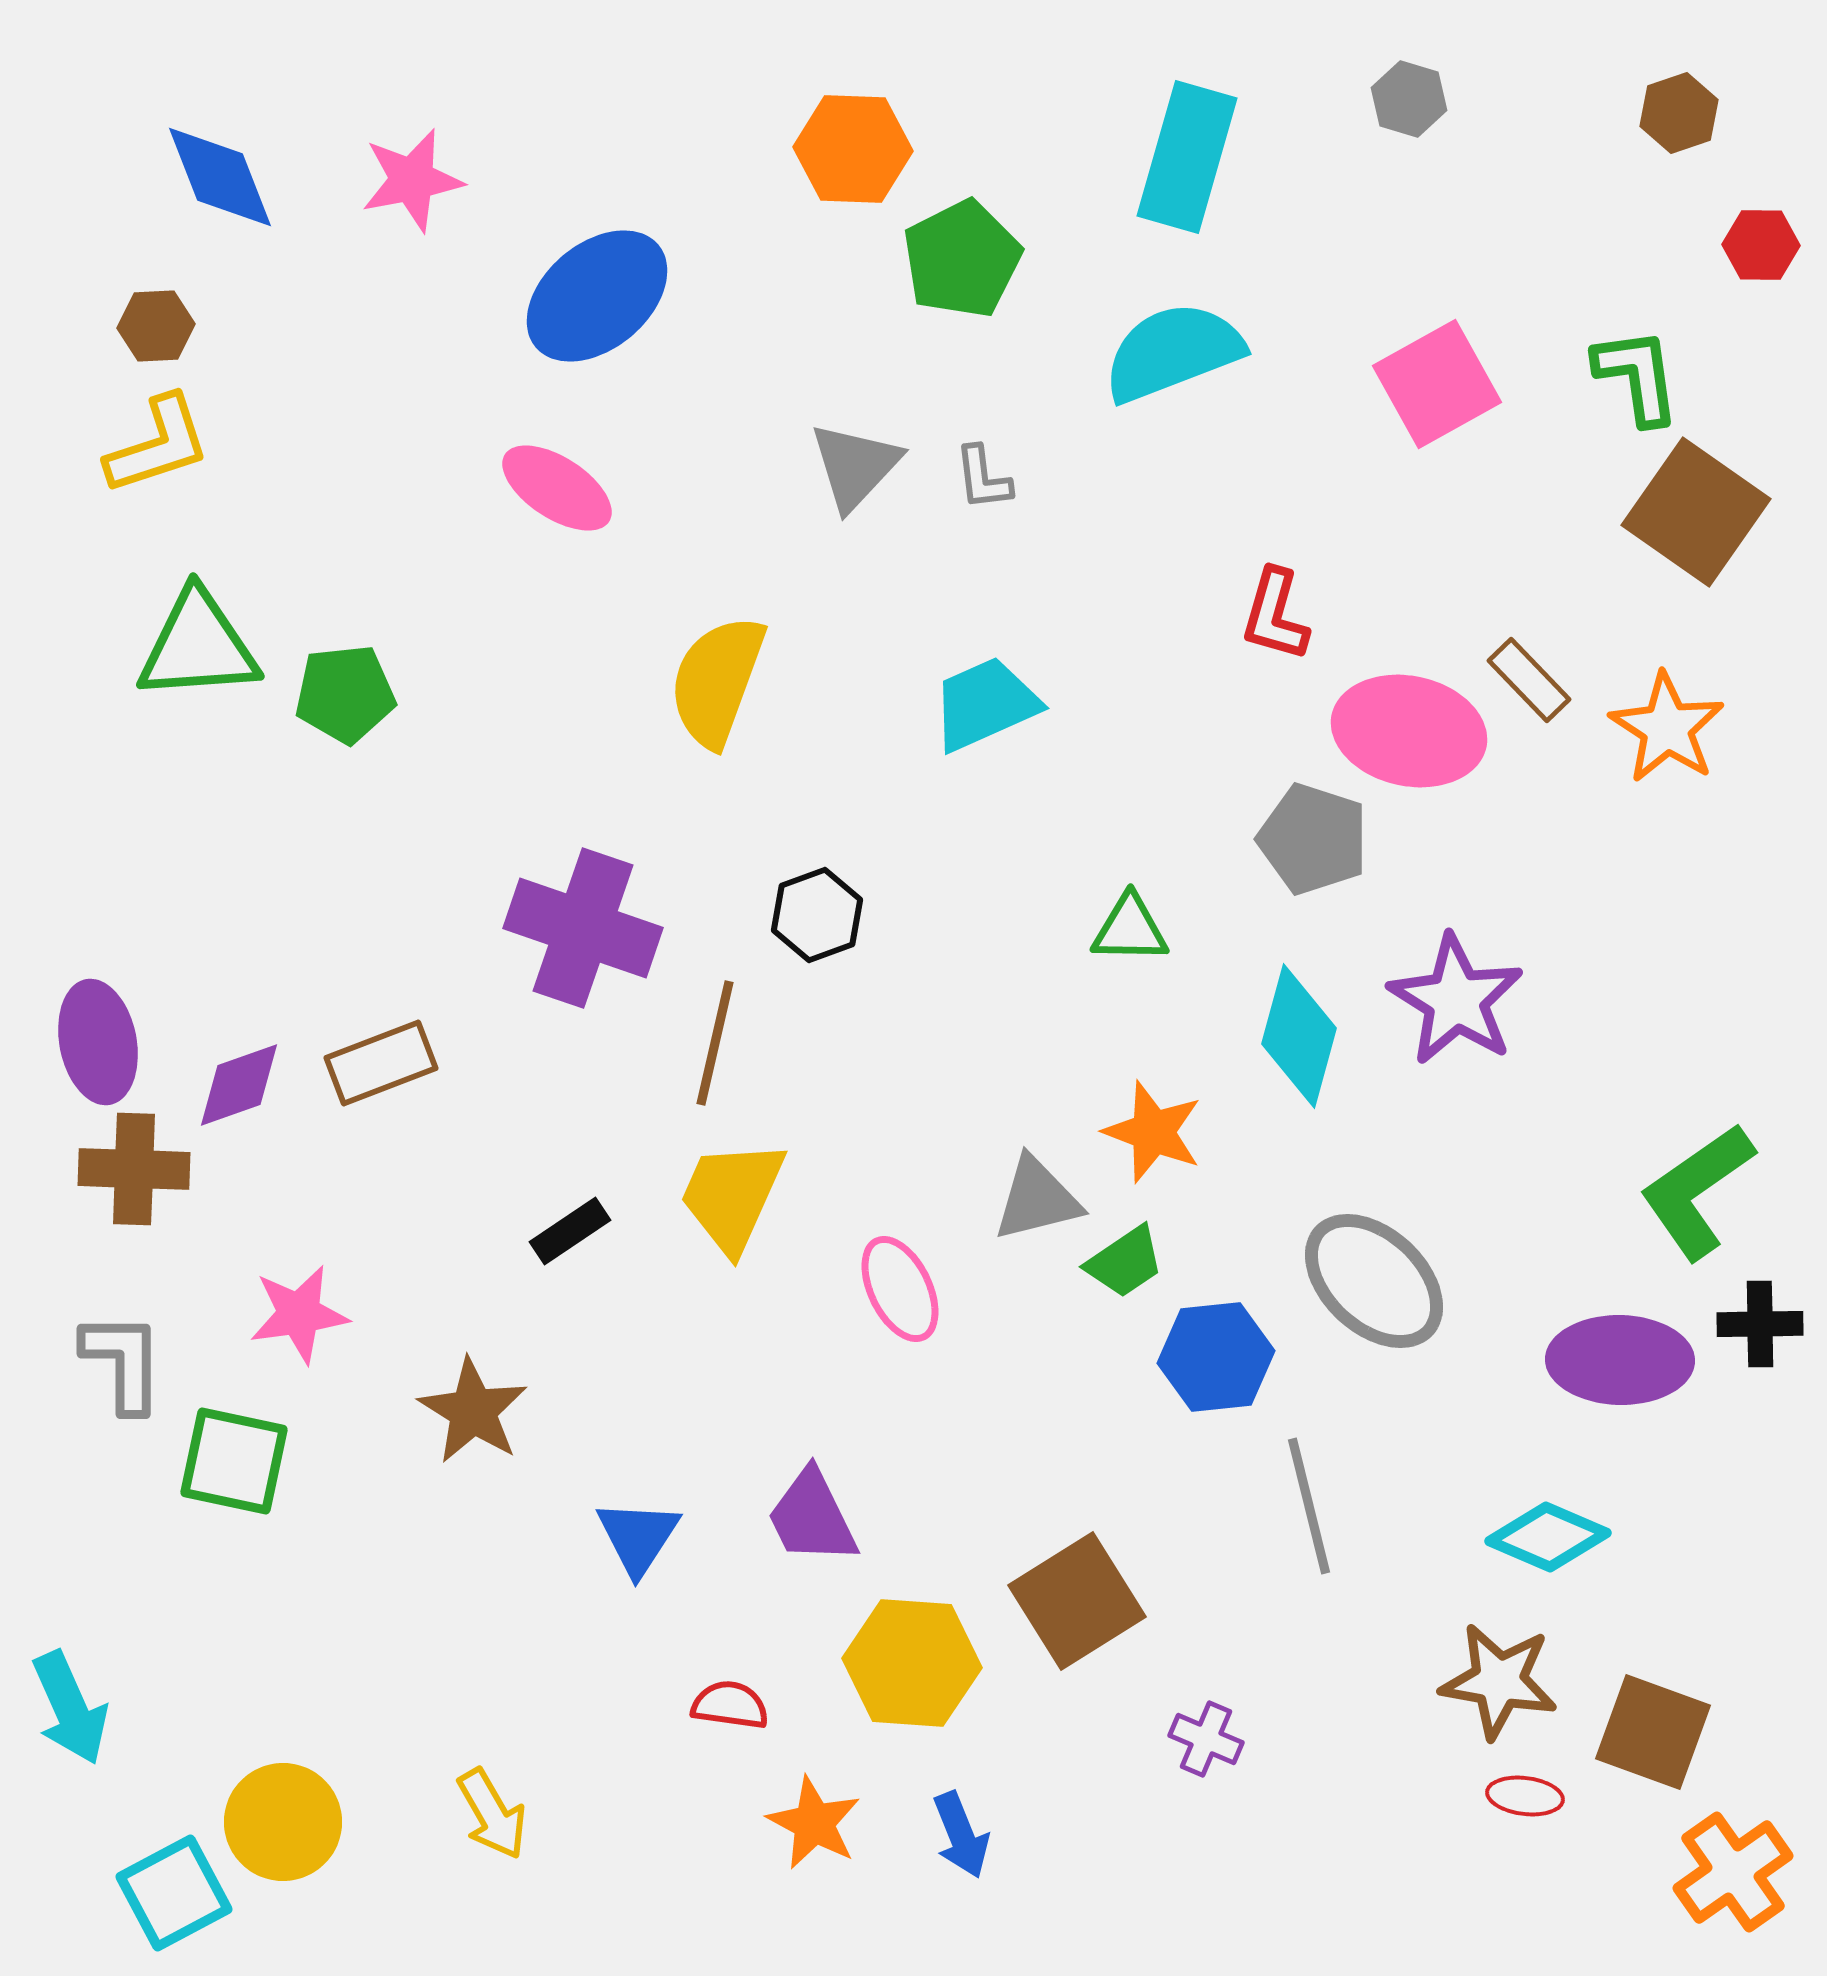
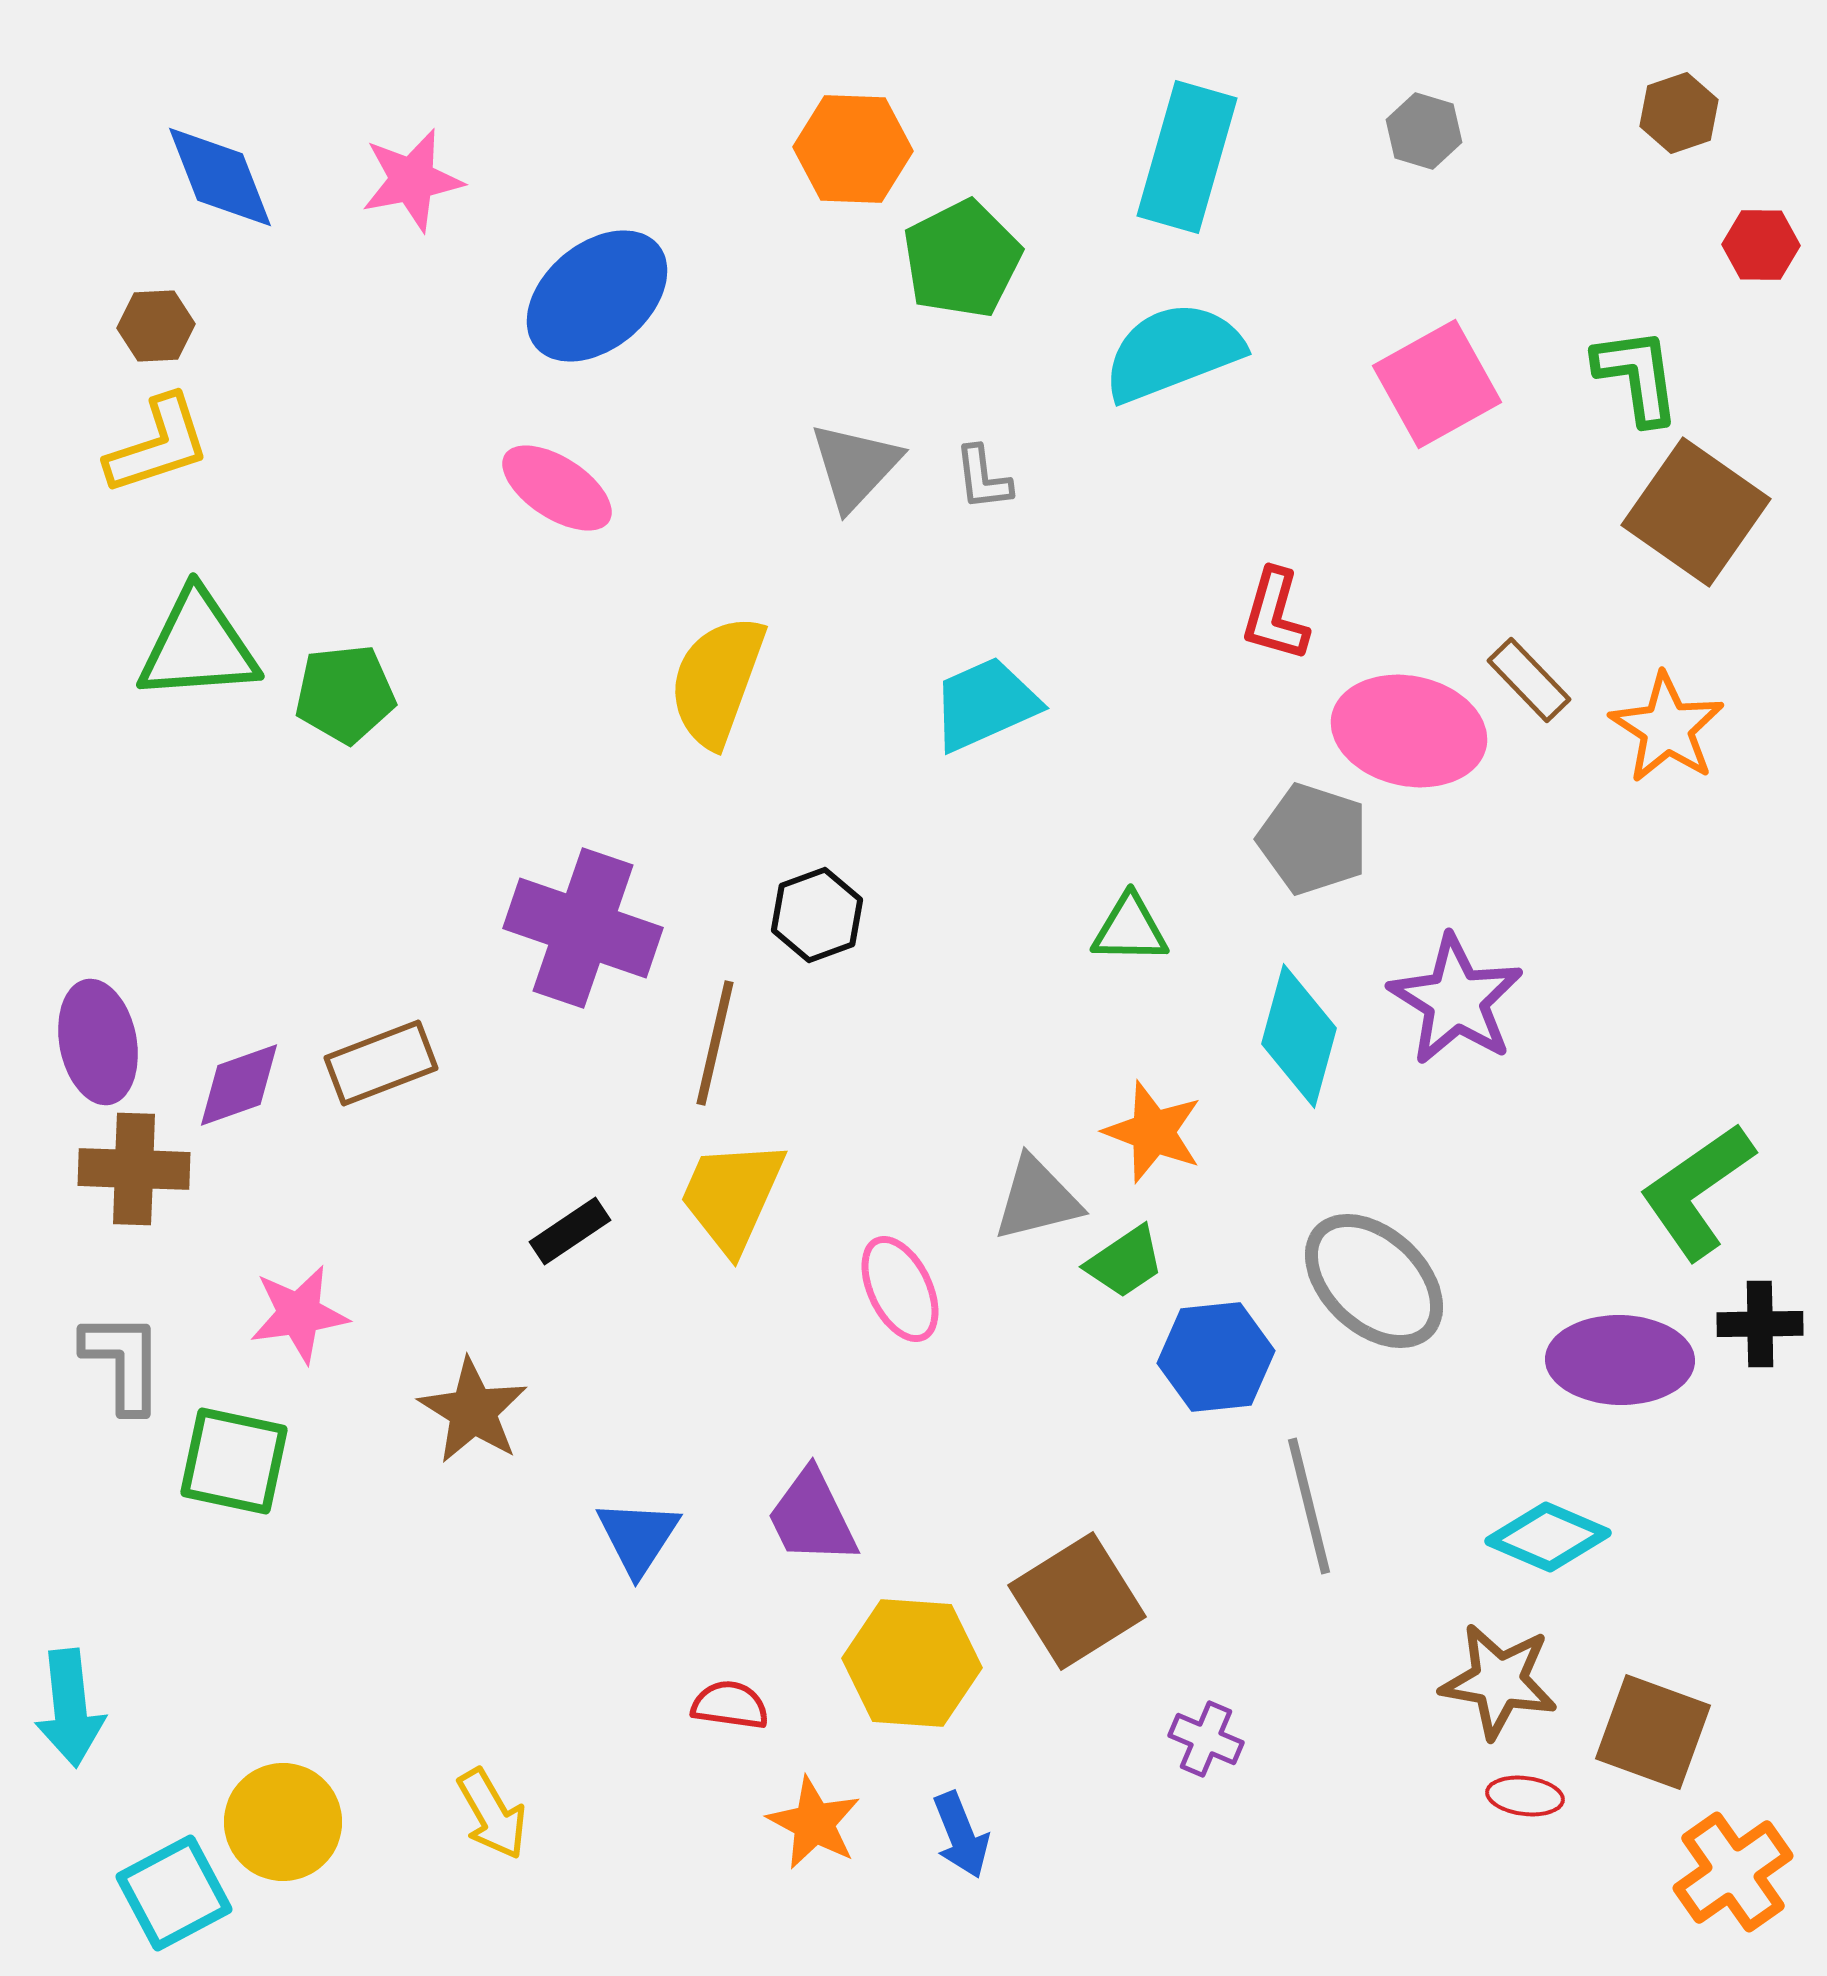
gray hexagon at (1409, 99): moved 15 px right, 32 px down
cyan arrow at (70, 1708): rotated 18 degrees clockwise
